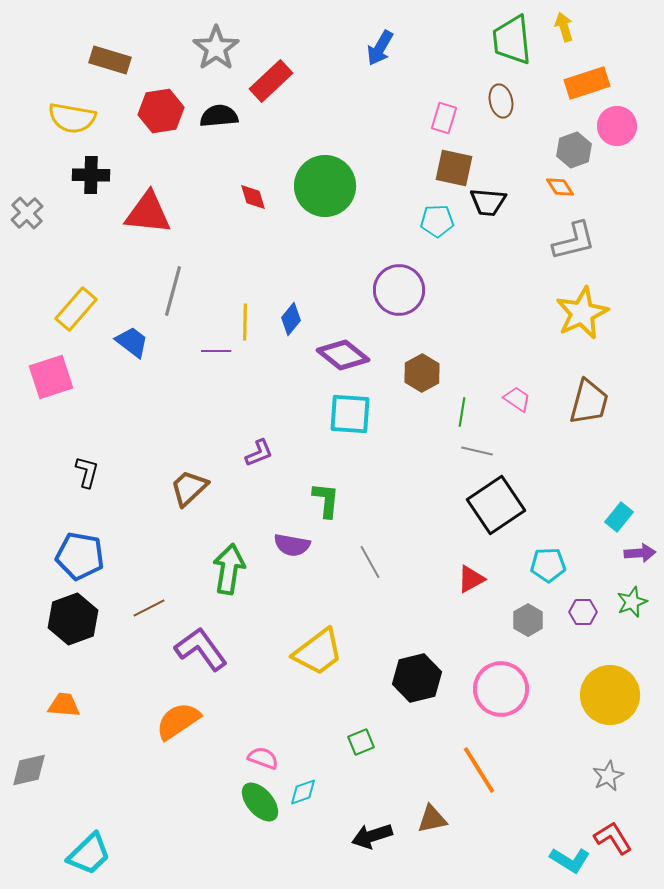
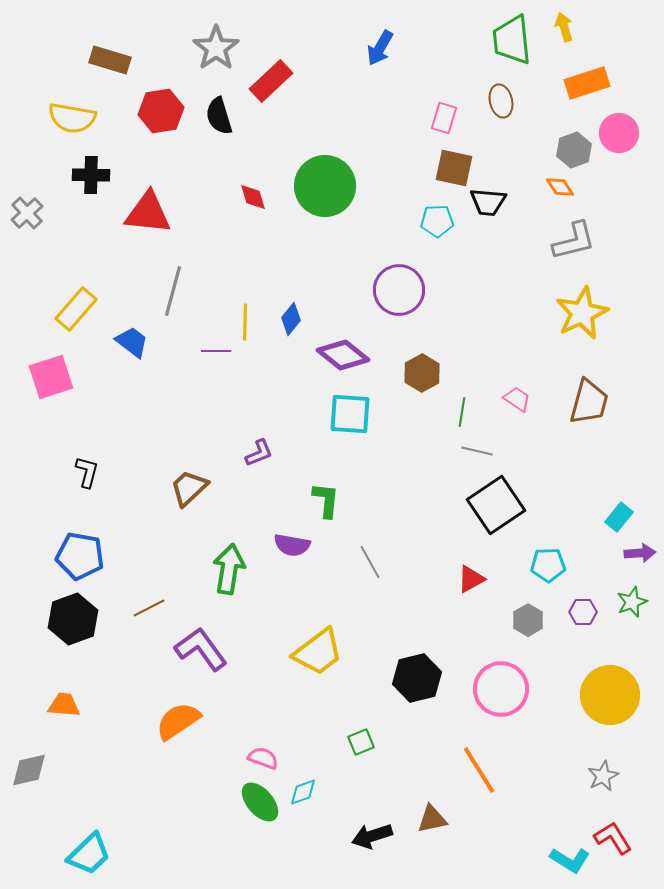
black semicircle at (219, 116): rotated 102 degrees counterclockwise
pink circle at (617, 126): moved 2 px right, 7 px down
gray star at (608, 776): moved 5 px left
